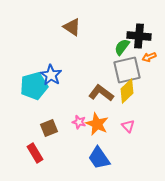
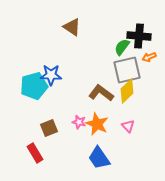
blue star: rotated 30 degrees counterclockwise
